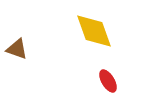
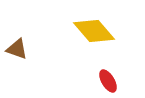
yellow diamond: rotated 21 degrees counterclockwise
